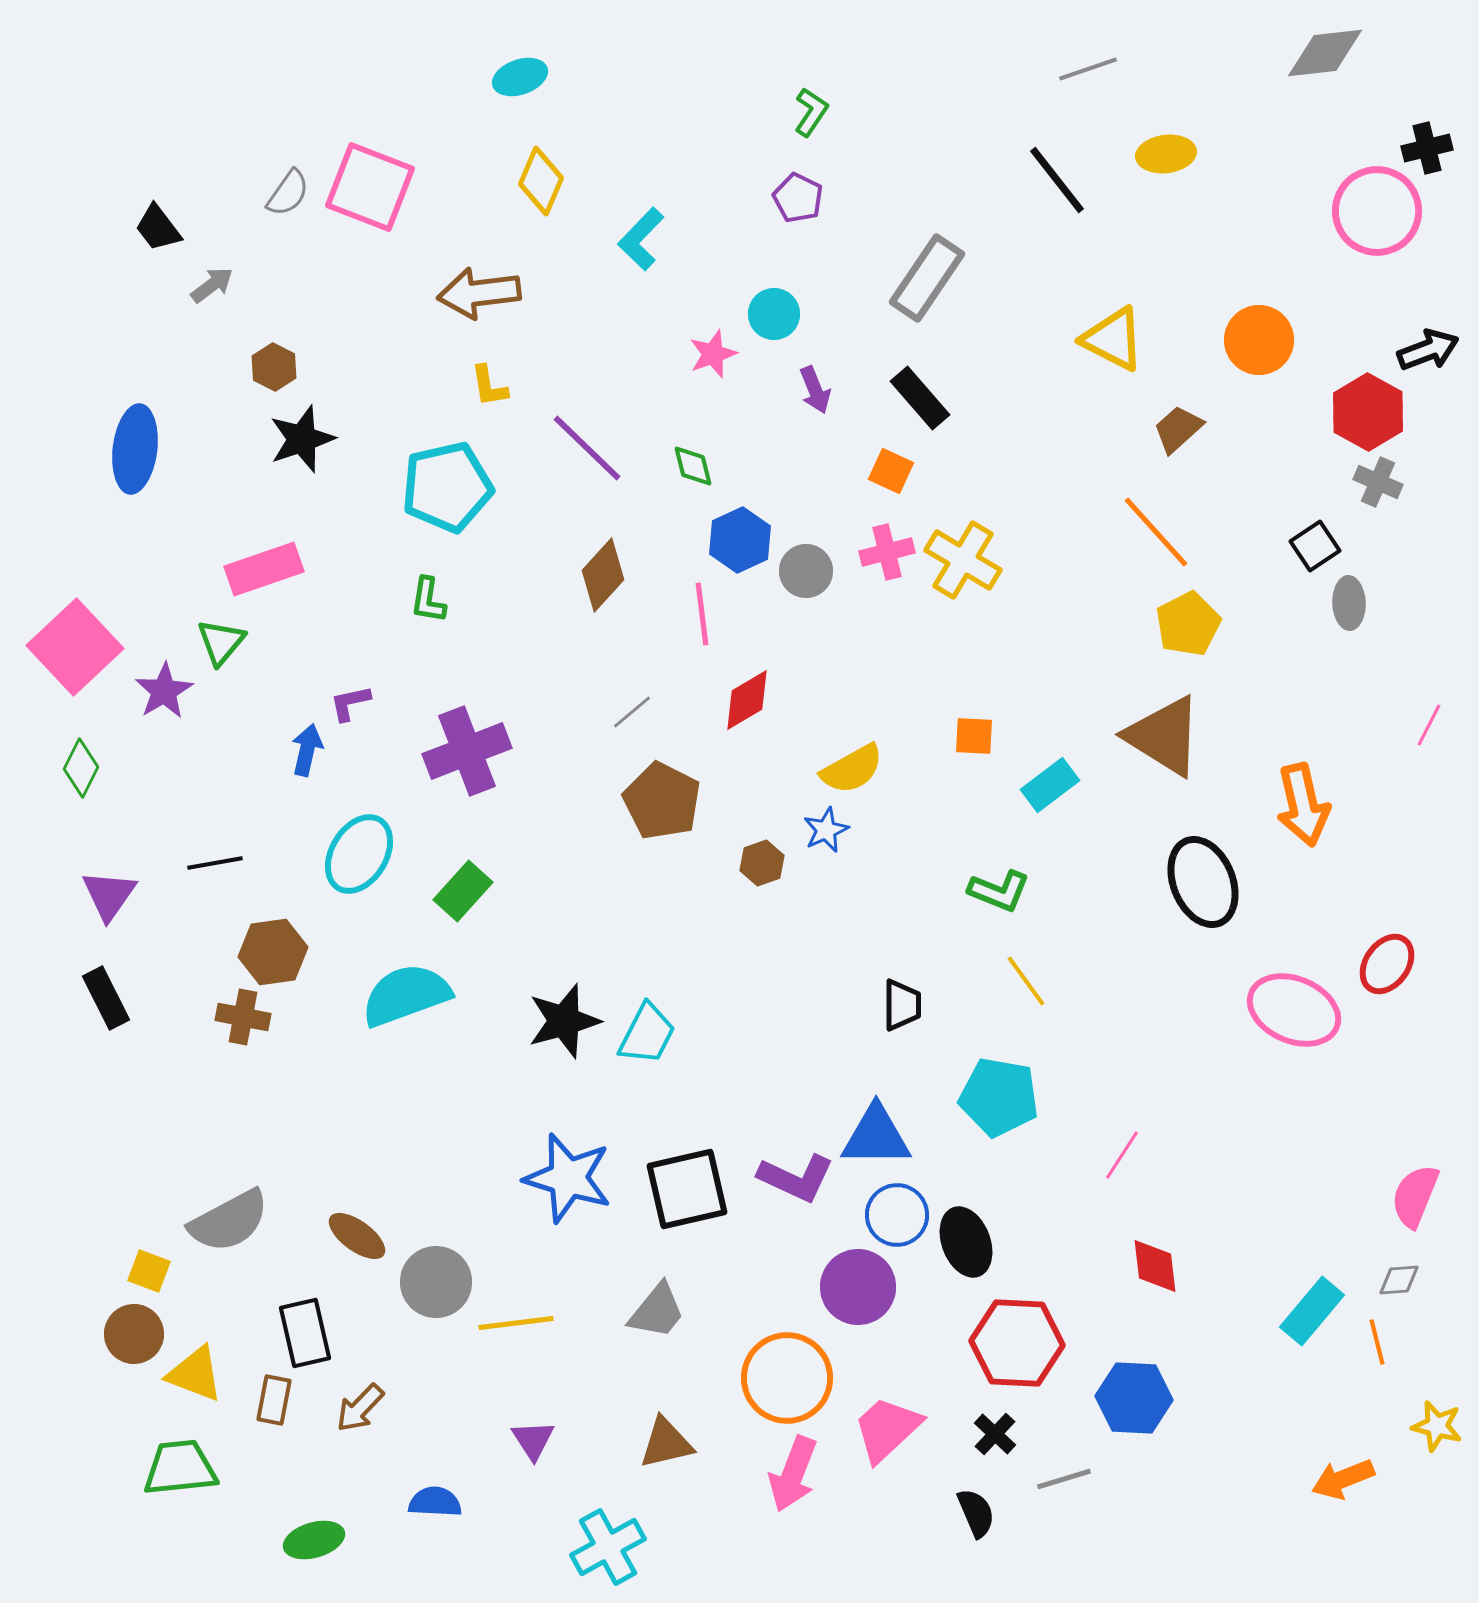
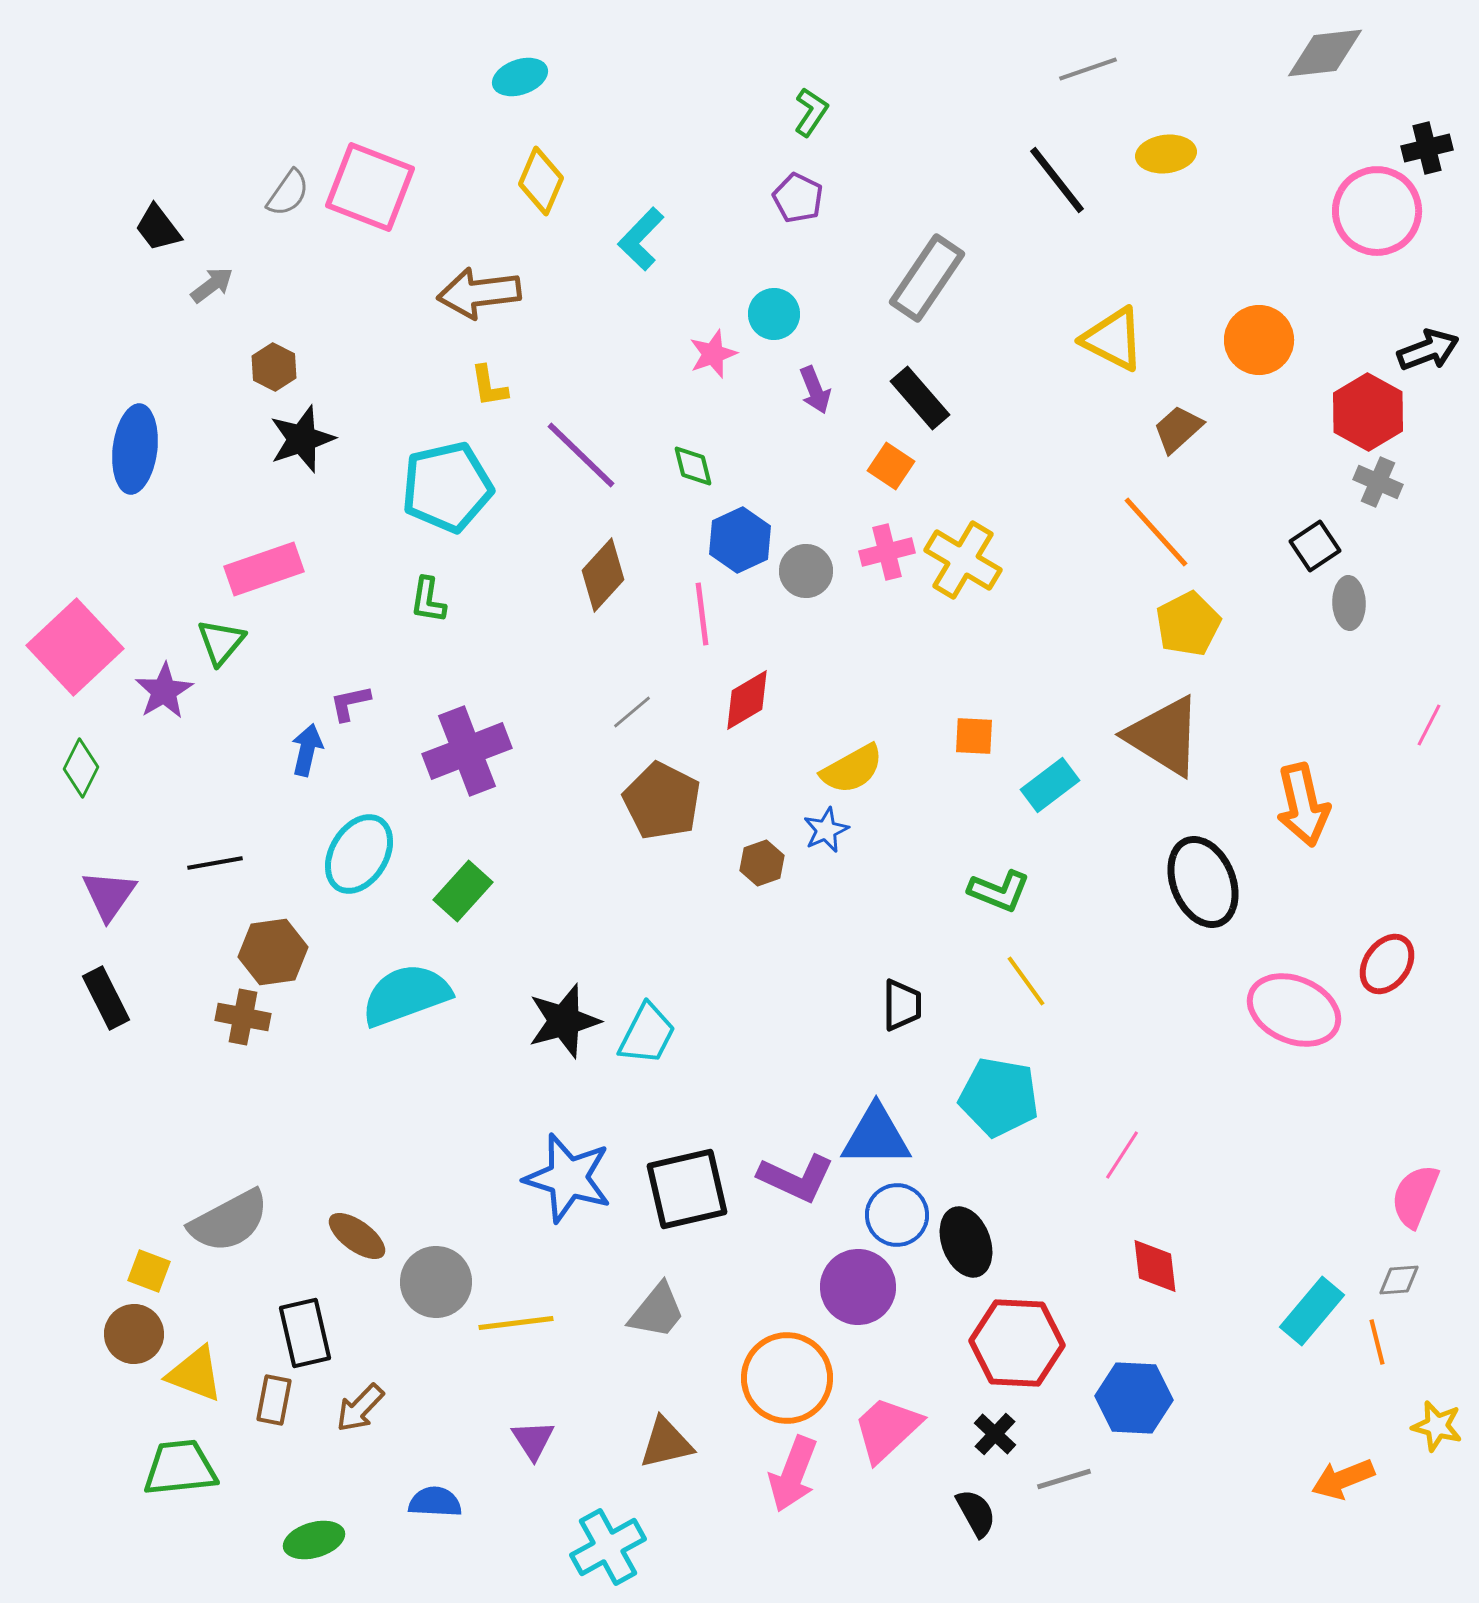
purple line at (587, 448): moved 6 px left, 7 px down
orange square at (891, 471): moved 5 px up; rotated 9 degrees clockwise
black semicircle at (976, 1513): rotated 6 degrees counterclockwise
